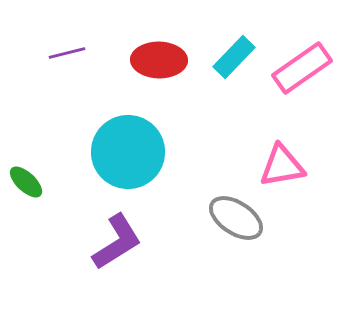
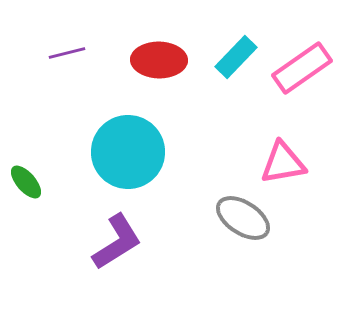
cyan rectangle: moved 2 px right
pink triangle: moved 1 px right, 3 px up
green ellipse: rotated 6 degrees clockwise
gray ellipse: moved 7 px right
